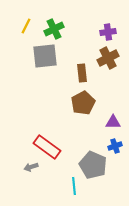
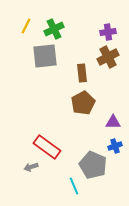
brown cross: moved 1 px up
cyan line: rotated 18 degrees counterclockwise
